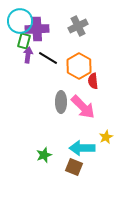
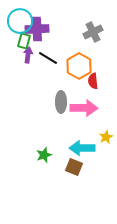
gray cross: moved 15 px right, 6 px down
pink arrow: moved 1 px right, 1 px down; rotated 44 degrees counterclockwise
